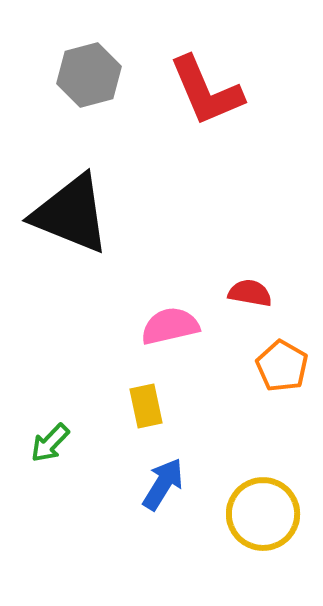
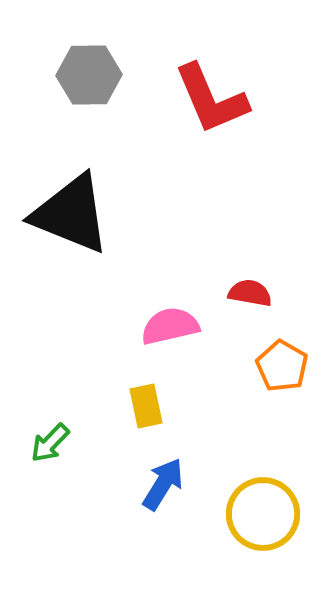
gray hexagon: rotated 14 degrees clockwise
red L-shape: moved 5 px right, 8 px down
